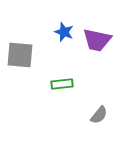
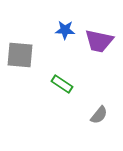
blue star: moved 1 px right, 2 px up; rotated 18 degrees counterclockwise
purple trapezoid: moved 2 px right, 1 px down
green rectangle: rotated 40 degrees clockwise
